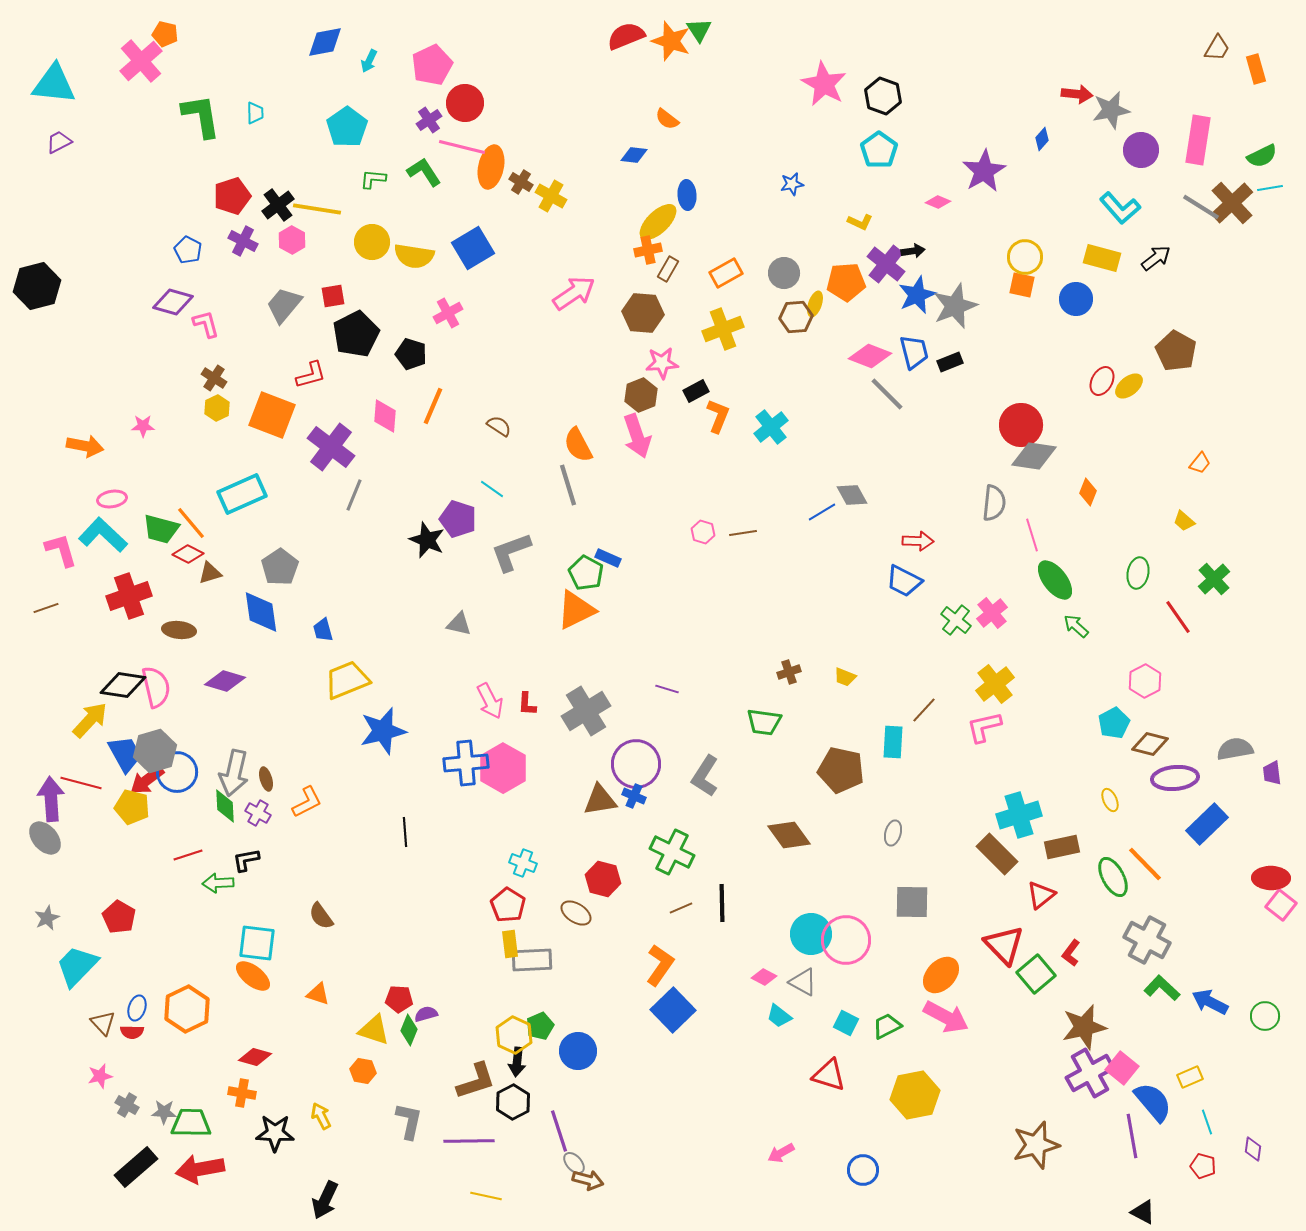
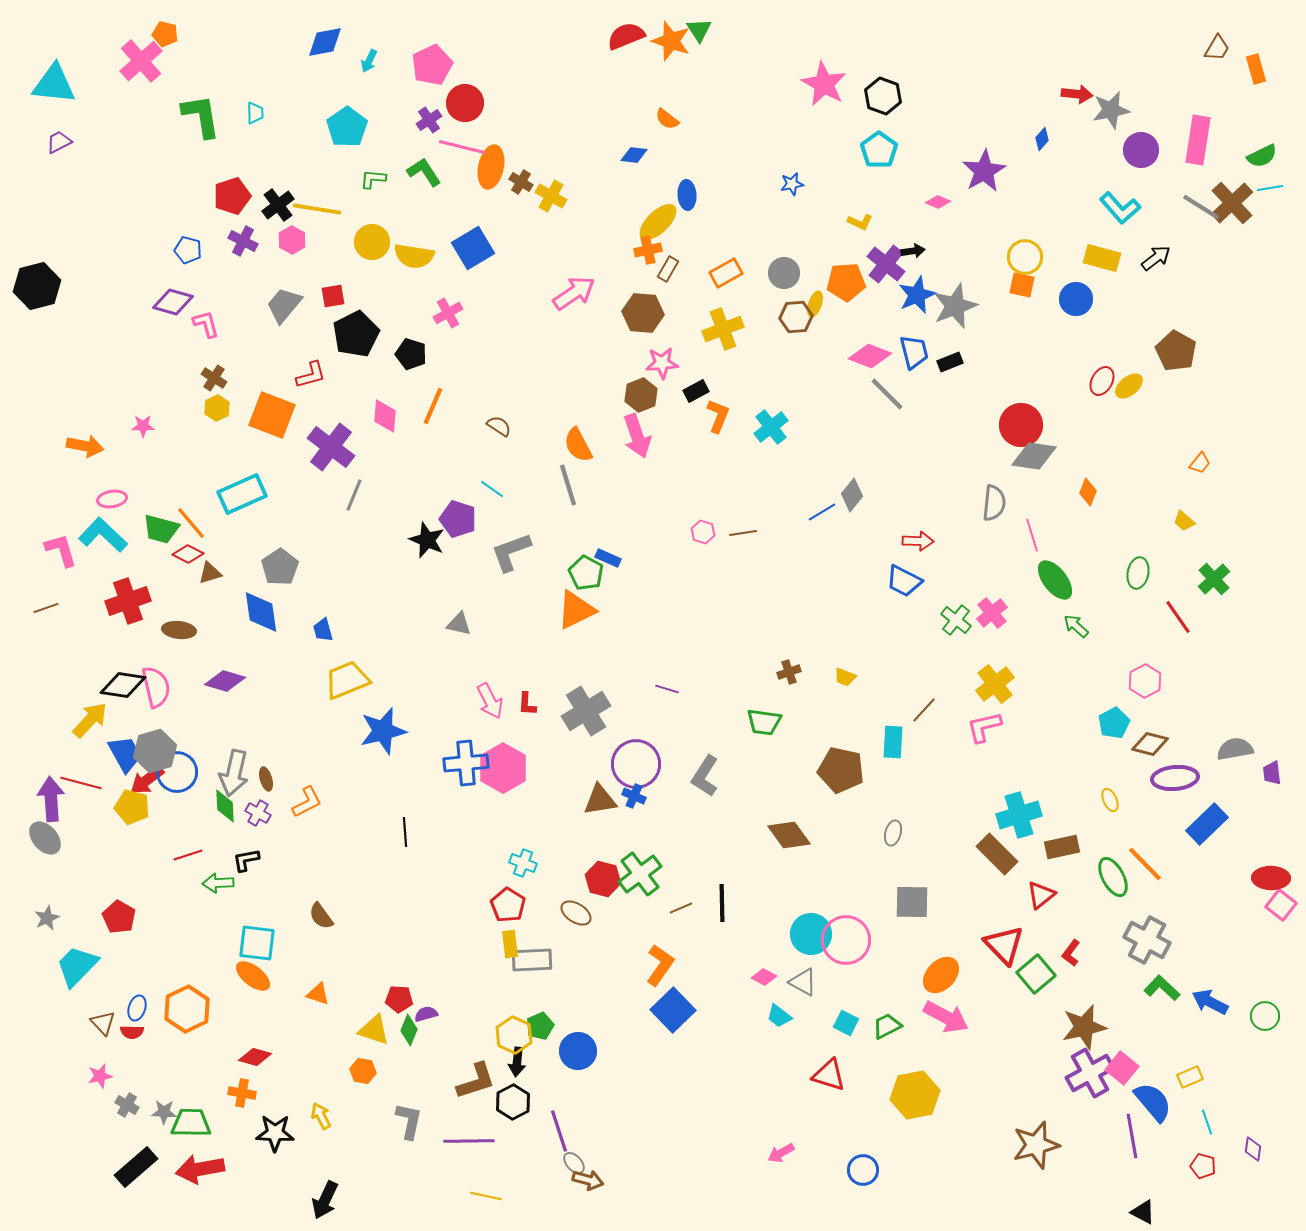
blue pentagon at (188, 250): rotated 12 degrees counterclockwise
gray diamond at (852, 495): rotated 68 degrees clockwise
red cross at (129, 596): moved 1 px left, 5 px down
green cross at (672, 852): moved 32 px left, 22 px down; rotated 27 degrees clockwise
